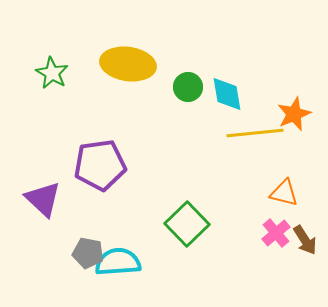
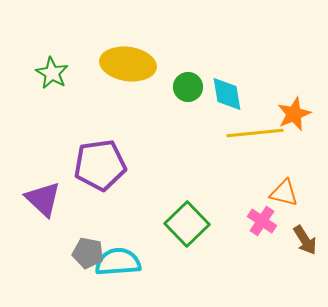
pink cross: moved 14 px left, 12 px up; rotated 16 degrees counterclockwise
